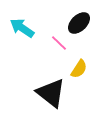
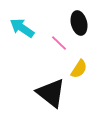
black ellipse: rotated 60 degrees counterclockwise
